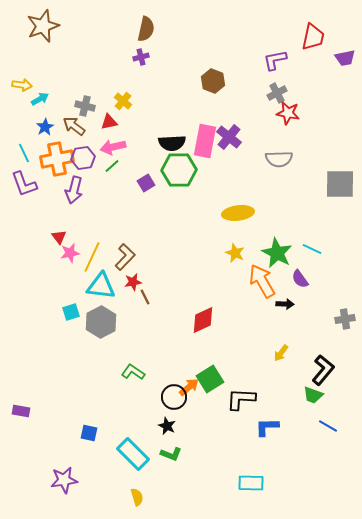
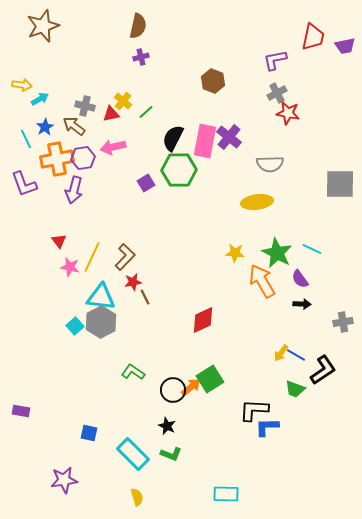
brown semicircle at (146, 29): moved 8 px left, 3 px up
purple trapezoid at (345, 58): moved 12 px up
red triangle at (109, 122): moved 2 px right, 8 px up
black semicircle at (172, 143): moved 1 px right, 5 px up; rotated 120 degrees clockwise
cyan line at (24, 153): moved 2 px right, 14 px up
gray semicircle at (279, 159): moved 9 px left, 5 px down
green line at (112, 166): moved 34 px right, 54 px up
yellow ellipse at (238, 213): moved 19 px right, 11 px up
red triangle at (59, 237): moved 4 px down
pink star at (70, 253): moved 14 px down; rotated 24 degrees clockwise
yellow star at (235, 253): rotated 18 degrees counterclockwise
cyan triangle at (101, 286): moved 11 px down
black arrow at (285, 304): moved 17 px right
cyan square at (71, 312): moved 4 px right, 14 px down; rotated 24 degrees counterclockwise
gray cross at (345, 319): moved 2 px left, 3 px down
black L-shape at (323, 370): rotated 16 degrees clockwise
orange arrow at (189, 387): moved 2 px right
green trapezoid at (313, 395): moved 18 px left, 6 px up
black circle at (174, 397): moved 1 px left, 7 px up
black L-shape at (241, 399): moved 13 px right, 11 px down
blue line at (328, 426): moved 32 px left, 71 px up
cyan rectangle at (251, 483): moved 25 px left, 11 px down
